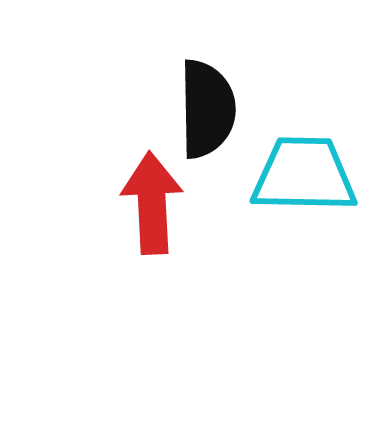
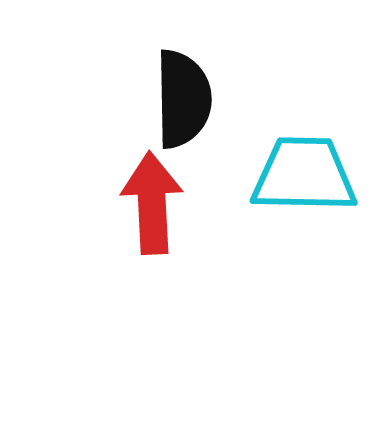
black semicircle: moved 24 px left, 10 px up
